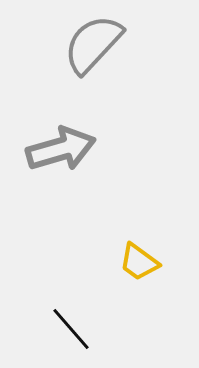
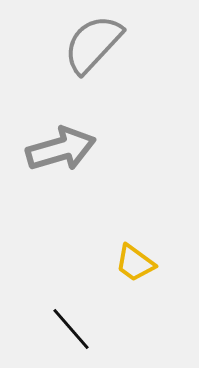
yellow trapezoid: moved 4 px left, 1 px down
